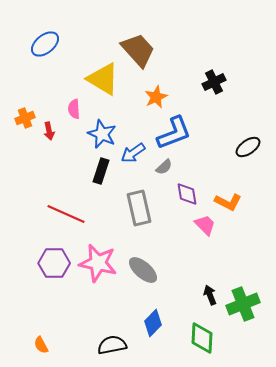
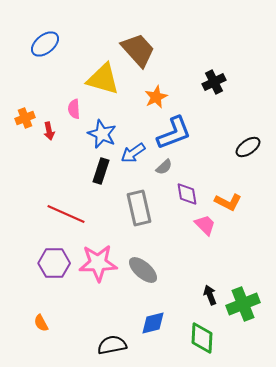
yellow triangle: rotated 15 degrees counterclockwise
pink star: rotated 15 degrees counterclockwise
blue diamond: rotated 32 degrees clockwise
orange semicircle: moved 22 px up
